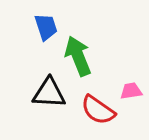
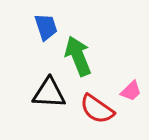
pink trapezoid: rotated 145 degrees clockwise
red semicircle: moved 1 px left, 1 px up
